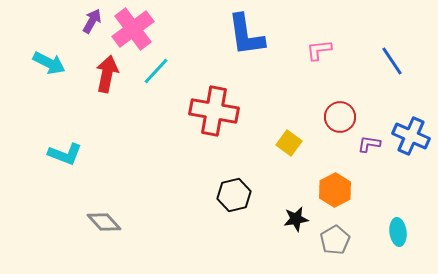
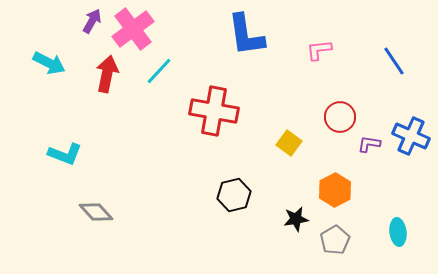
blue line: moved 2 px right
cyan line: moved 3 px right
gray diamond: moved 8 px left, 10 px up
